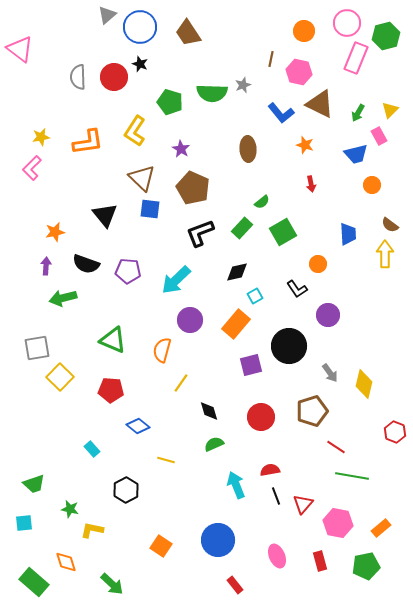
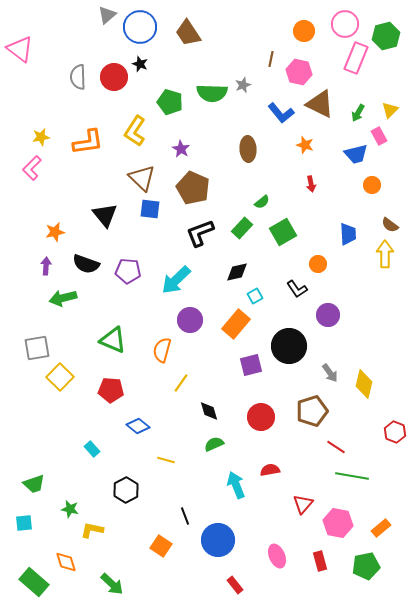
pink circle at (347, 23): moved 2 px left, 1 px down
black line at (276, 496): moved 91 px left, 20 px down
